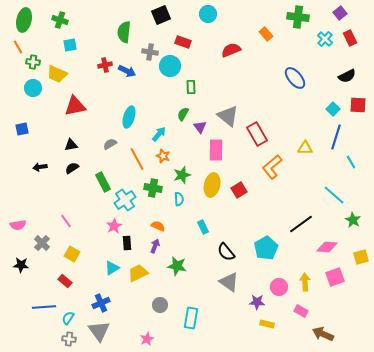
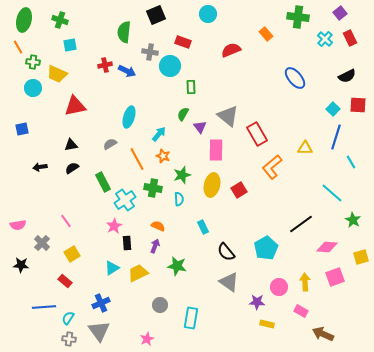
black square at (161, 15): moved 5 px left
cyan line at (334, 195): moved 2 px left, 2 px up
yellow square at (72, 254): rotated 28 degrees clockwise
